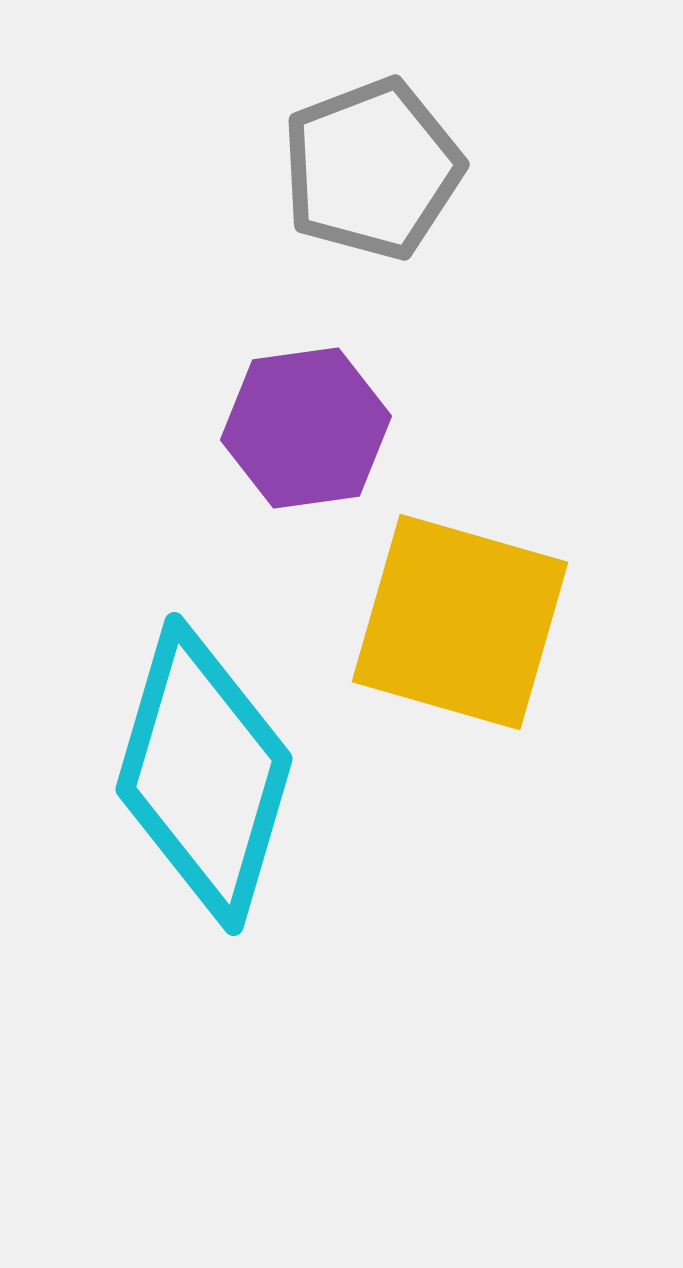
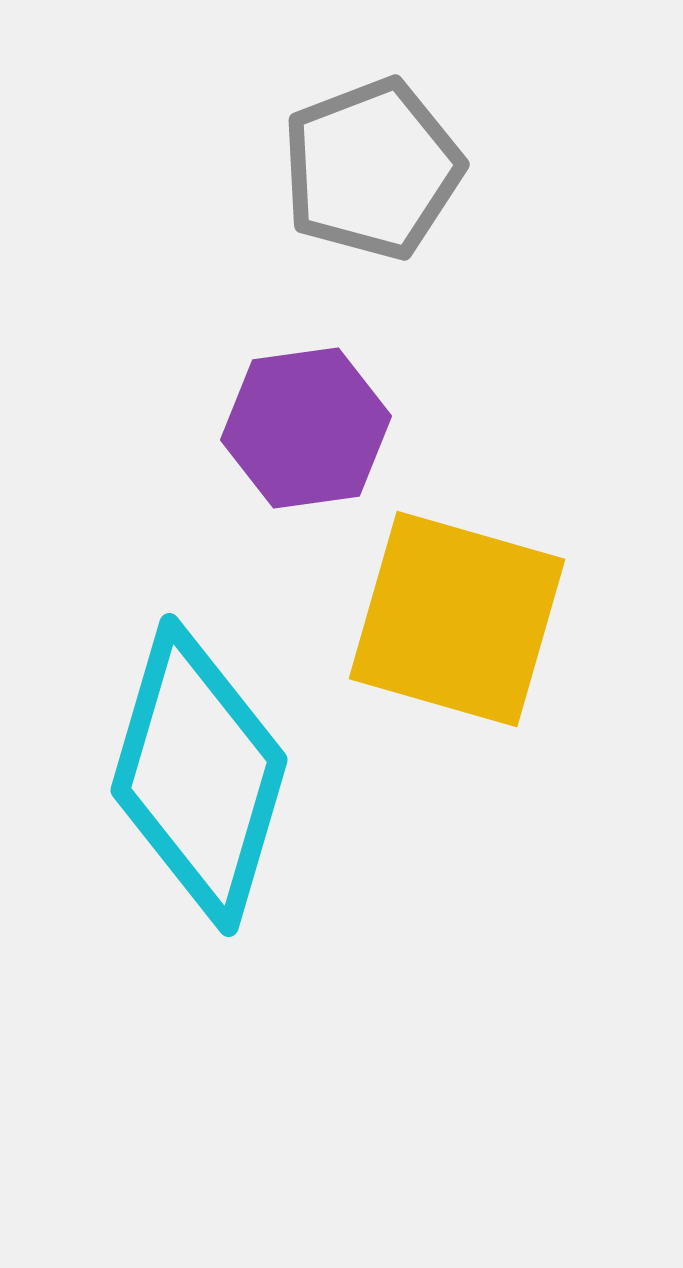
yellow square: moved 3 px left, 3 px up
cyan diamond: moved 5 px left, 1 px down
